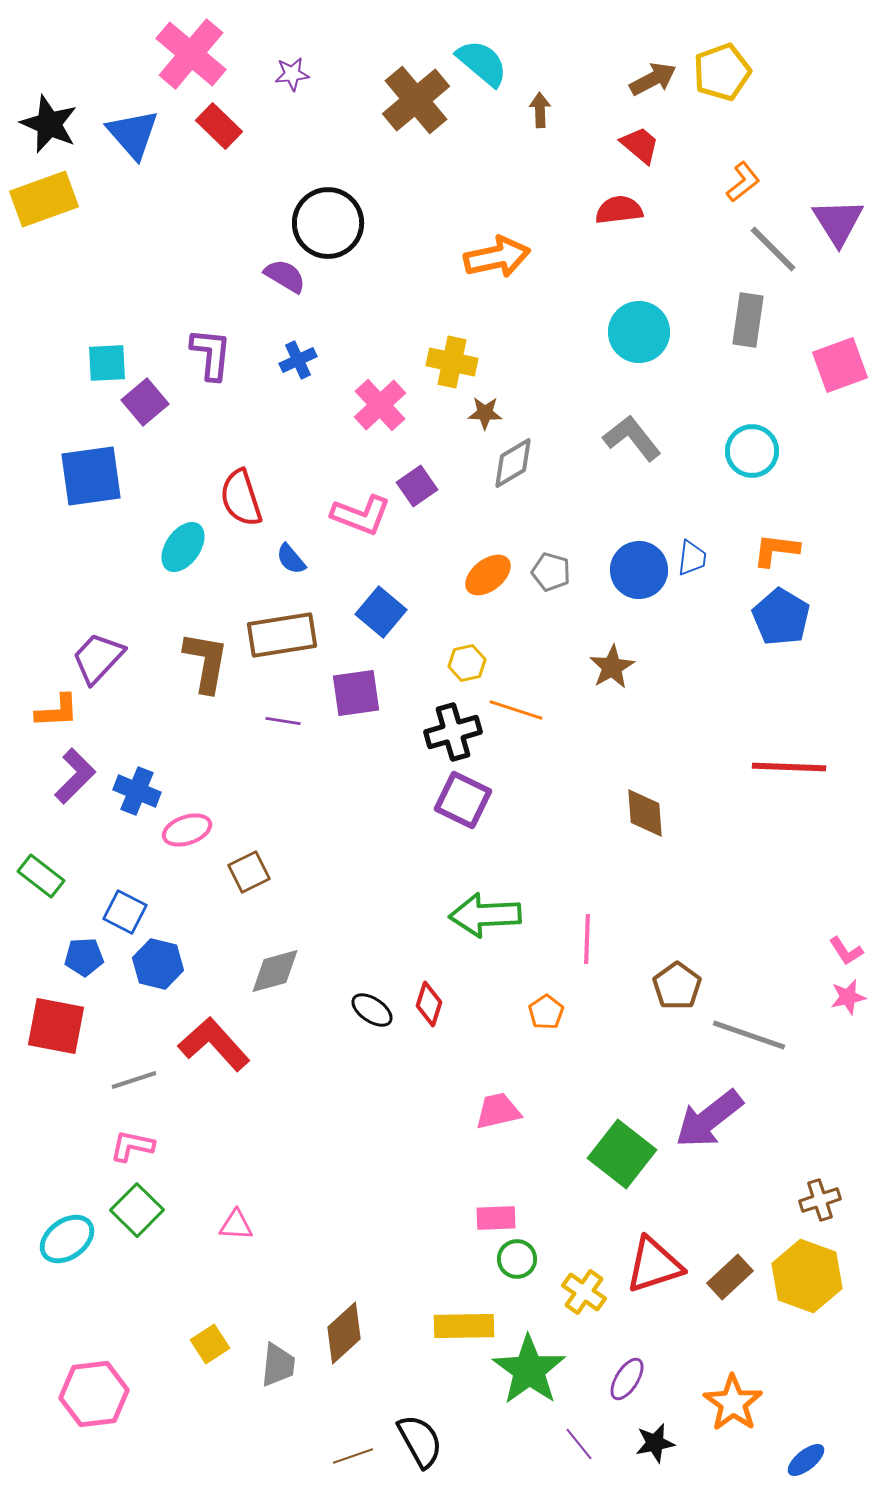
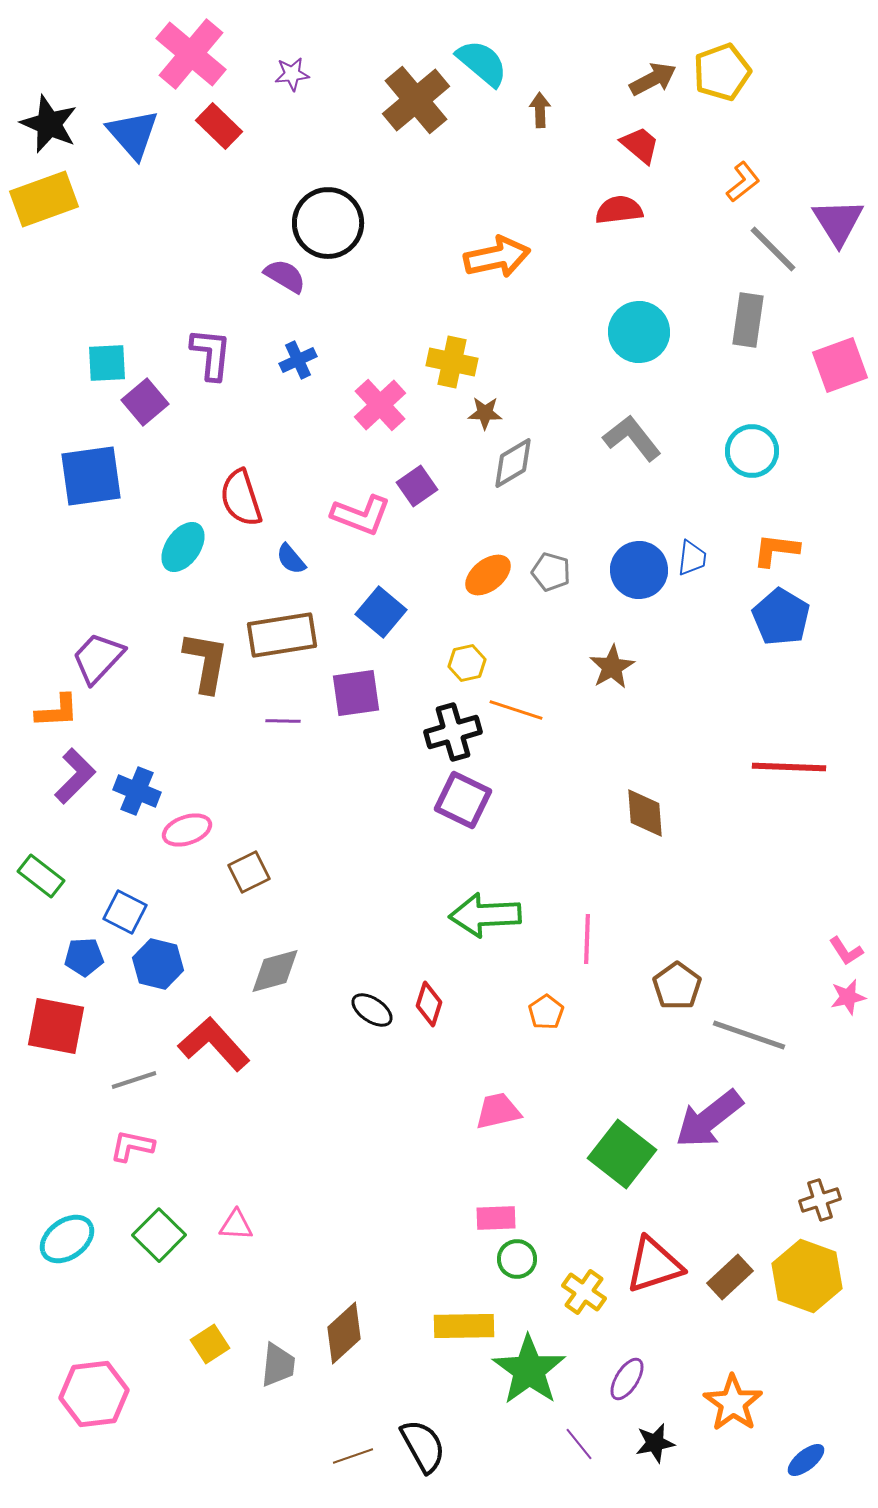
purple line at (283, 721): rotated 8 degrees counterclockwise
green square at (137, 1210): moved 22 px right, 25 px down
black semicircle at (420, 1441): moved 3 px right, 5 px down
